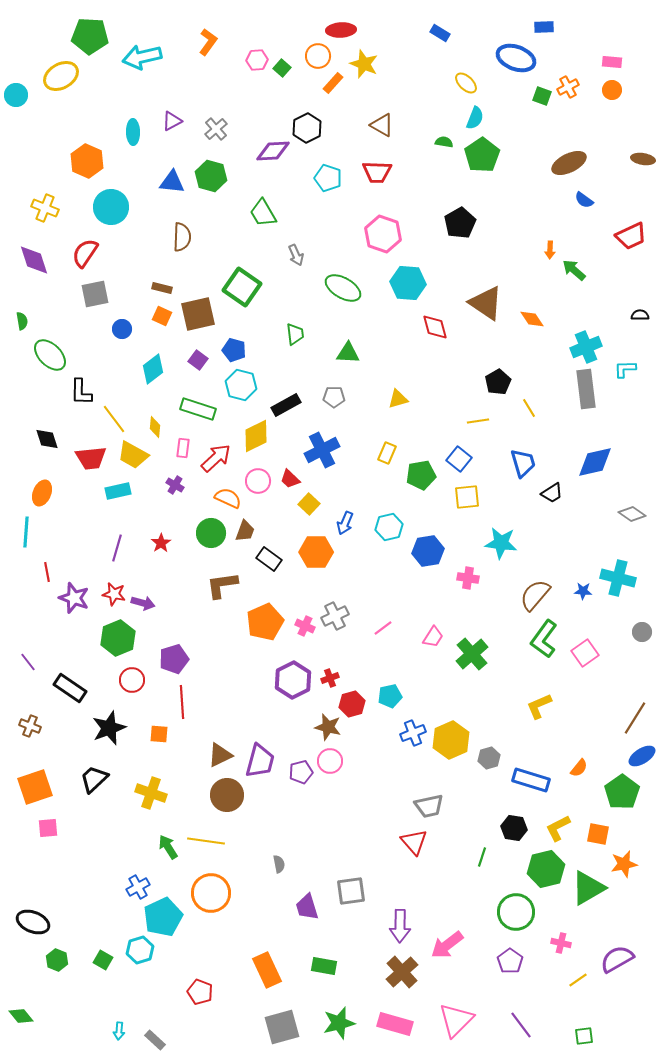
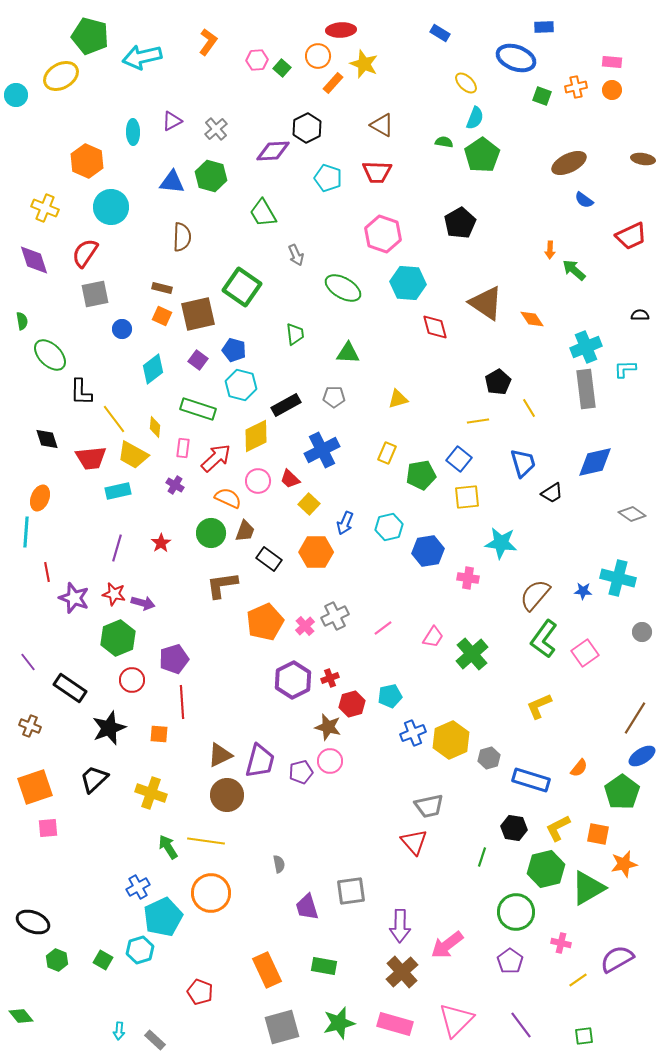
green pentagon at (90, 36): rotated 12 degrees clockwise
orange cross at (568, 87): moved 8 px right; rotated 15 degrees clockwise
orange ellipse at (42, 493): moved 2 px left, 5 px down
pink cross at (305, 626): rotated 24 degrees clockwise
